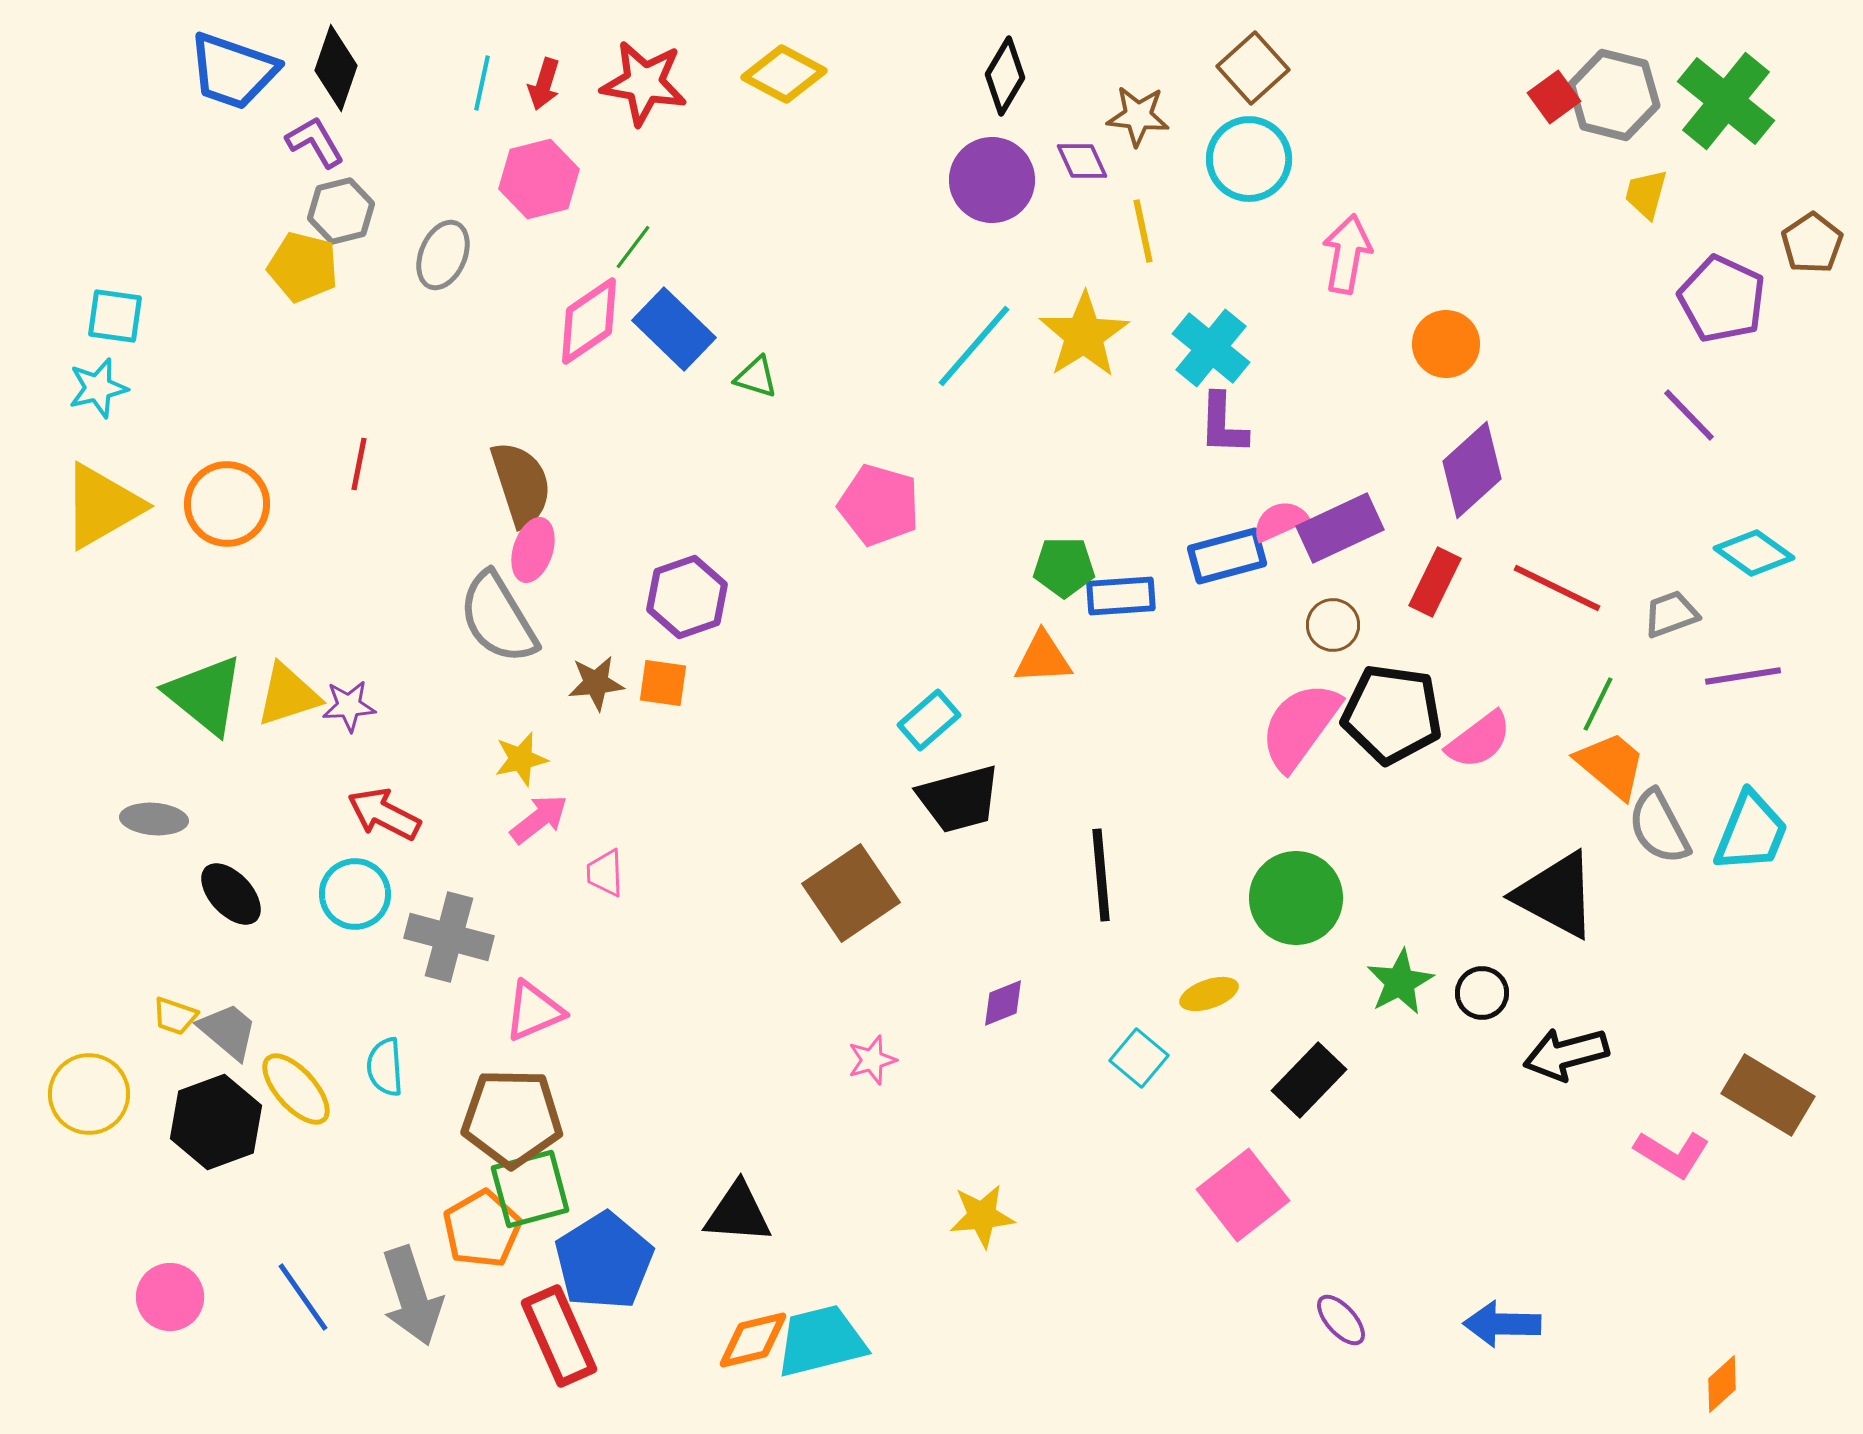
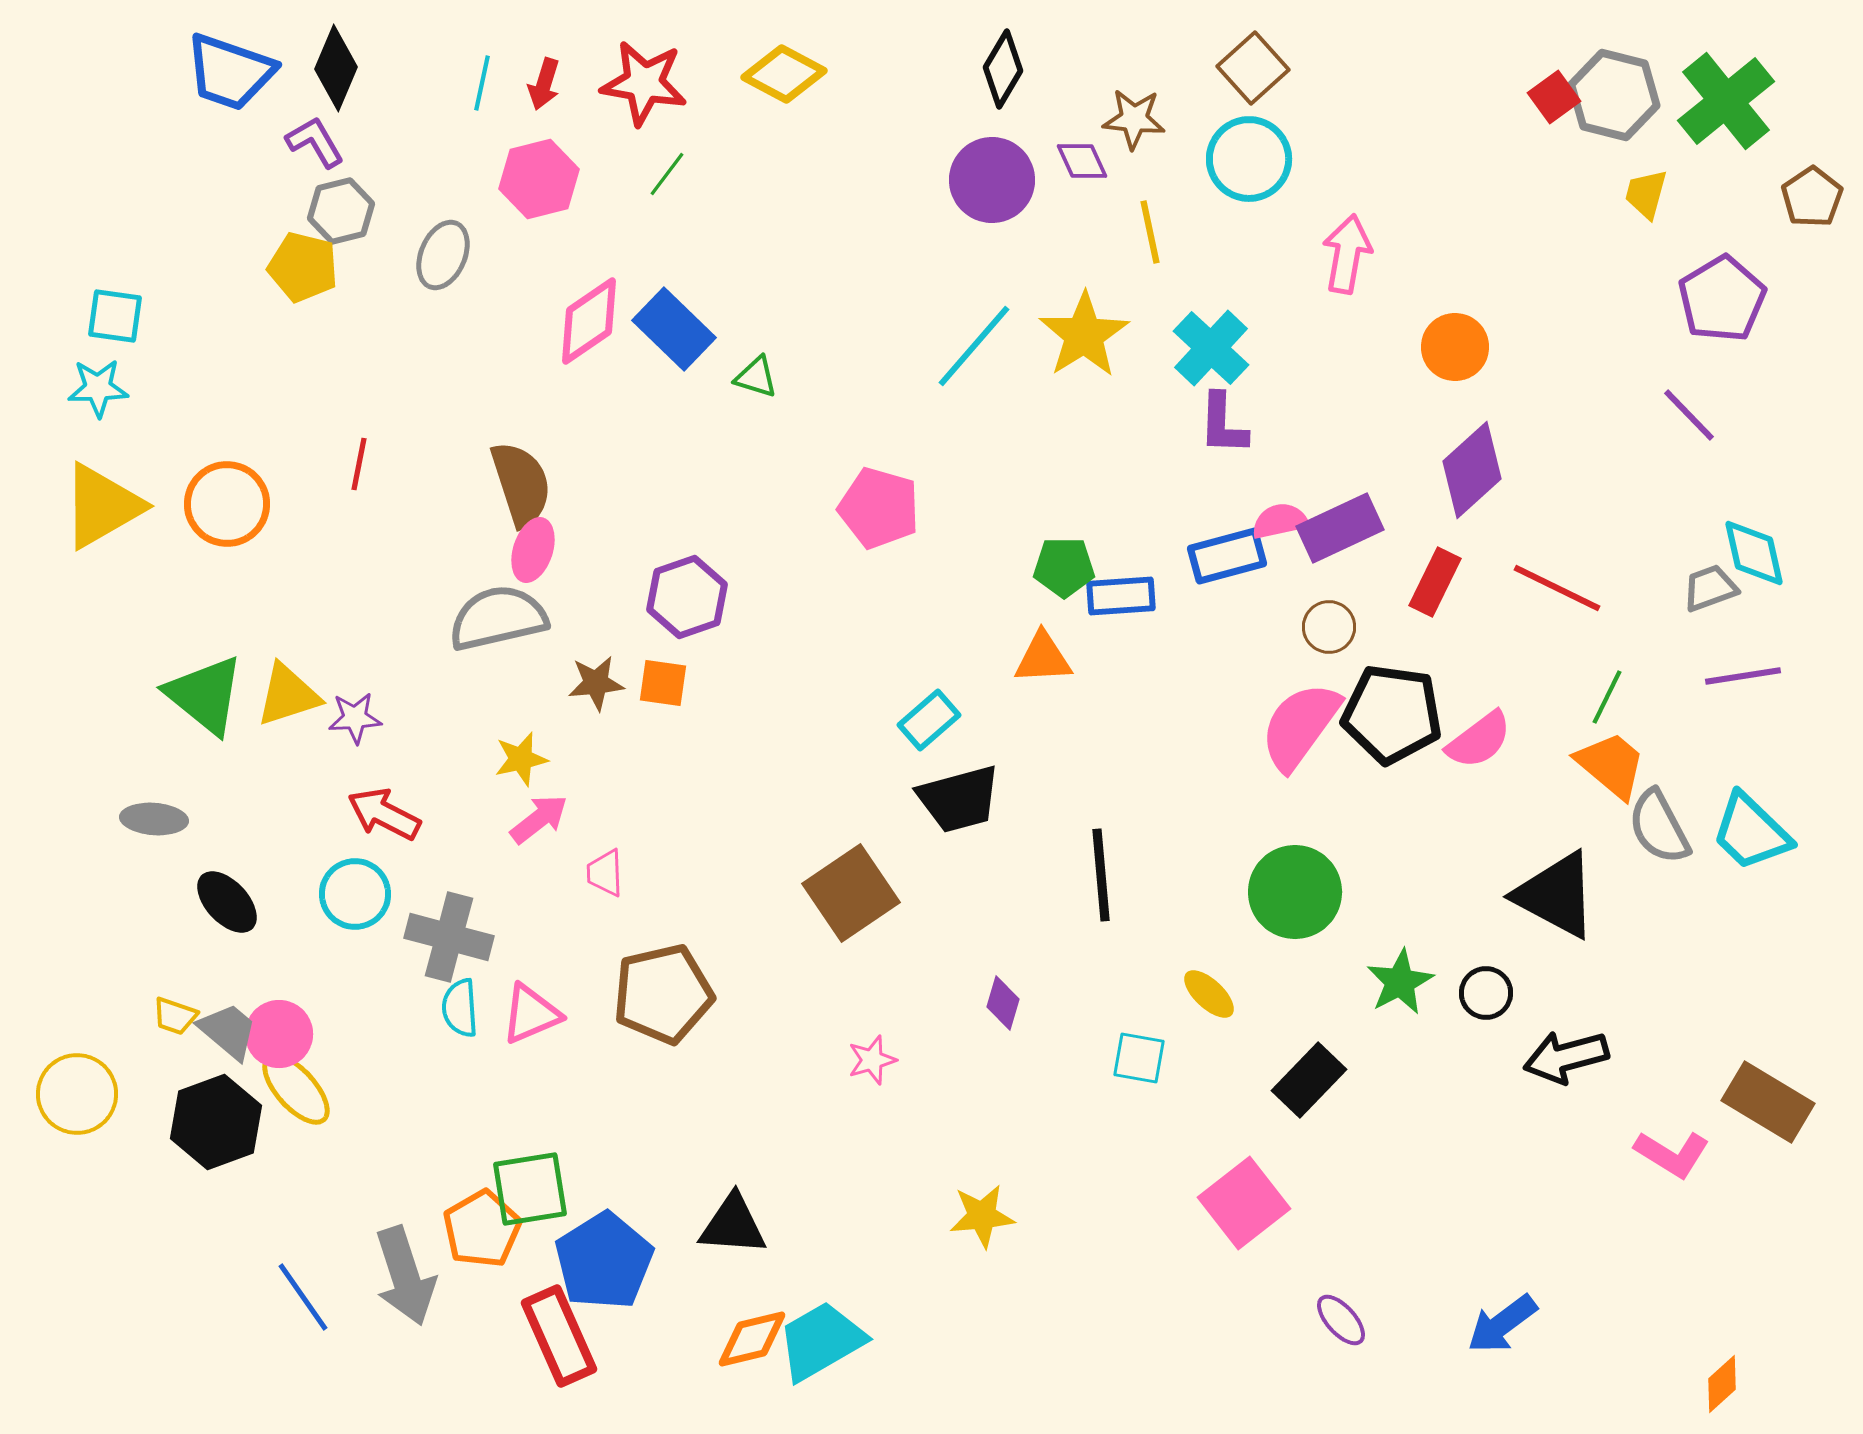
black diamond at (336, 68): rotated 4 degrees clockwise
blue trapezoid at (233, 71): moved 3 px left, 1 px down
black diamond at (1005, 76): moved 2 px left, 7 px up
green cross at (1726, 101): rotated 12 degrees clockwise
brown star at (1138, 116): moved 4 px left, 3 px down
yellow line at (1143, 231): moved 7 px right, 1 px down
brown pentagon at (1812, 243): moved 46 px up
green line at (633, 247): moved 34 px right, 73 px up
purple pentagon at (1722, 299): rotated 16 degrees clockwise
orange circle at (1446, 344): moved 9 px right, 3 px down
cyan cross at (1211, 348): rotated 4 degrees clockwise
cyan star at (98, 388): rotated 12 degrees clockwise
pink pentagon at (879, 505): moved 3 px down
pink semicircle at (1280, 521): rotated 12 degrees clockwise
cyan diamond at (1754, 553): rotated 42 degrees clockwise
gray trapezoid at (1671, 614): moved 39 px right, 26 px up
gray semicircle at (498, 618): rotated 108 degrees clockwise
brown circle at (1333, 625): moved 4 px left, 2 px down
green line at (1598, 704): moved 9 px right, 7 px up
purple star at (349, 706): moved 6 px right, 12 px down
cyan trapezoid at (1751, 832): rotated 112 degrees clockwise
black ellipse at (231, 894): moved 4 px left, 8 px down
green circle at (1296, 898): moved 1 px left, 6 px up
black circle at (1482, 993): moved 4 px right
yellow ellipse at (1209, 994): rotated 62 degrees clockwise
purple diamond at (1003, 1003): rotated 52 degrees counterclockwise
pink triangle at (534, 1011): moved 3 px left, 3 px down
black arrow at (1566, 1054): moved 3 px down
cyan square at (1139, 1058): rotated 30 degrees counterclockwise
cyan semicircle at (385, 1067): moved 75 px right, 59 px up
yellow circle at (89, 1094): moved 12 px left
brown rectangle at (1768, 1095): moved 7 px down
brown pentagon at (512, 1118): moved 151 px right, 124 px up; rotated 14 degrees counterclockwise
green square at (530, 1189): rotated 6 degrees clockwise
pink square at (1243, 1195): moved 1 px right, 8 px down
black triangle at (738, 1213): moved 5 px left, 12 px down
gray arrow at (412, 1296): moved 7 px left, 20 px up
pink circle at (170, 1297): moved 109 px right, 263 px up
blue arrow at (1502, 1324): rotated 38 degrees counterclockwise
orange diamond at (753, 1340): moved 1 px left, 1 px up
cyan trapezoid at (821, 1341): rotated 16 degrees counterclockwise
